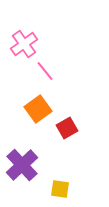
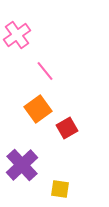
pink cross: moved 7 px left, 9 px up
